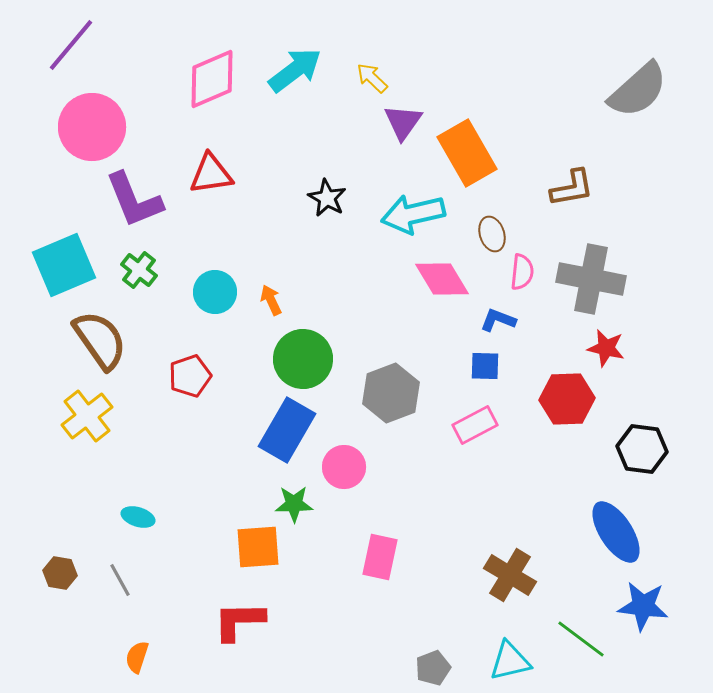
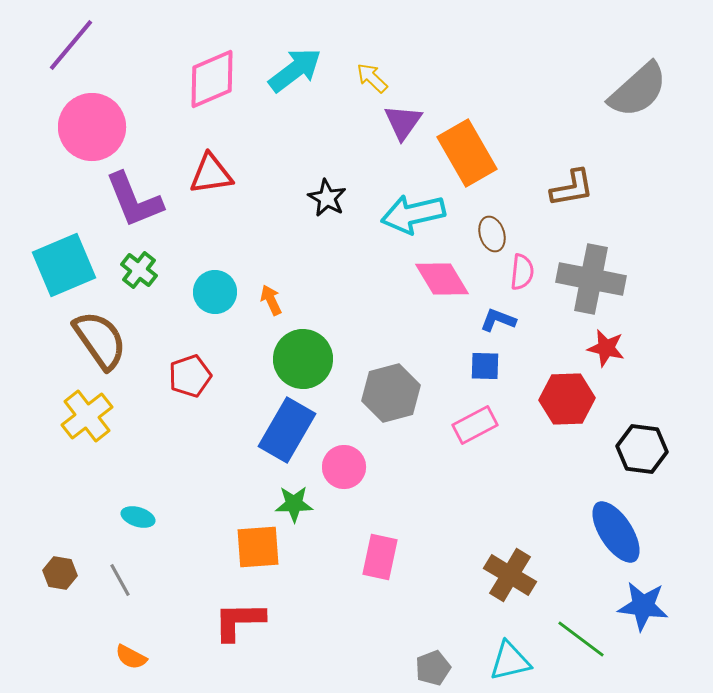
gray hexagon at (391, 393): rotated 6 degrees clockwise
orange semicircle at (137, 657): moved 6 px left; rotated 80 degrees counterclockwise
